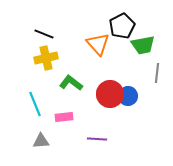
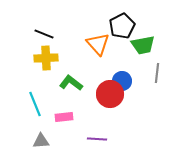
yellow cross: rotated 10 degrees clockwise
blue circle: moved 6 px left, 15 px up
